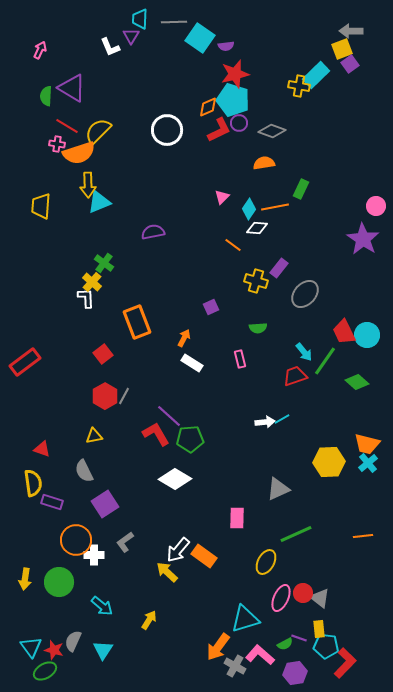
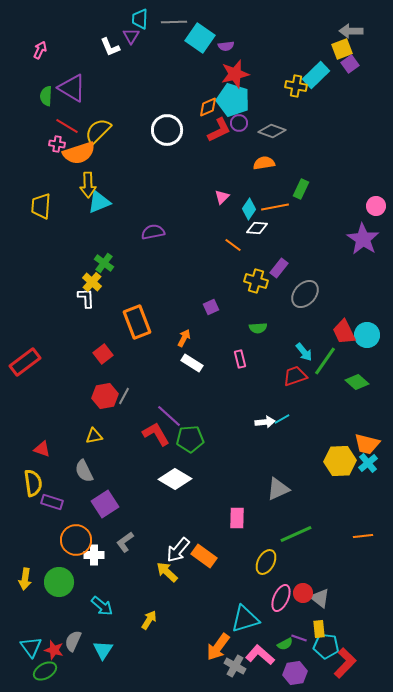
yellow cross at (299, 86): moved 3 px left
red hexagon at (105, 396): rotated 20 degrees clockwise
yellow hexagon at (329, 462): moved 11 px right, 1 px up
